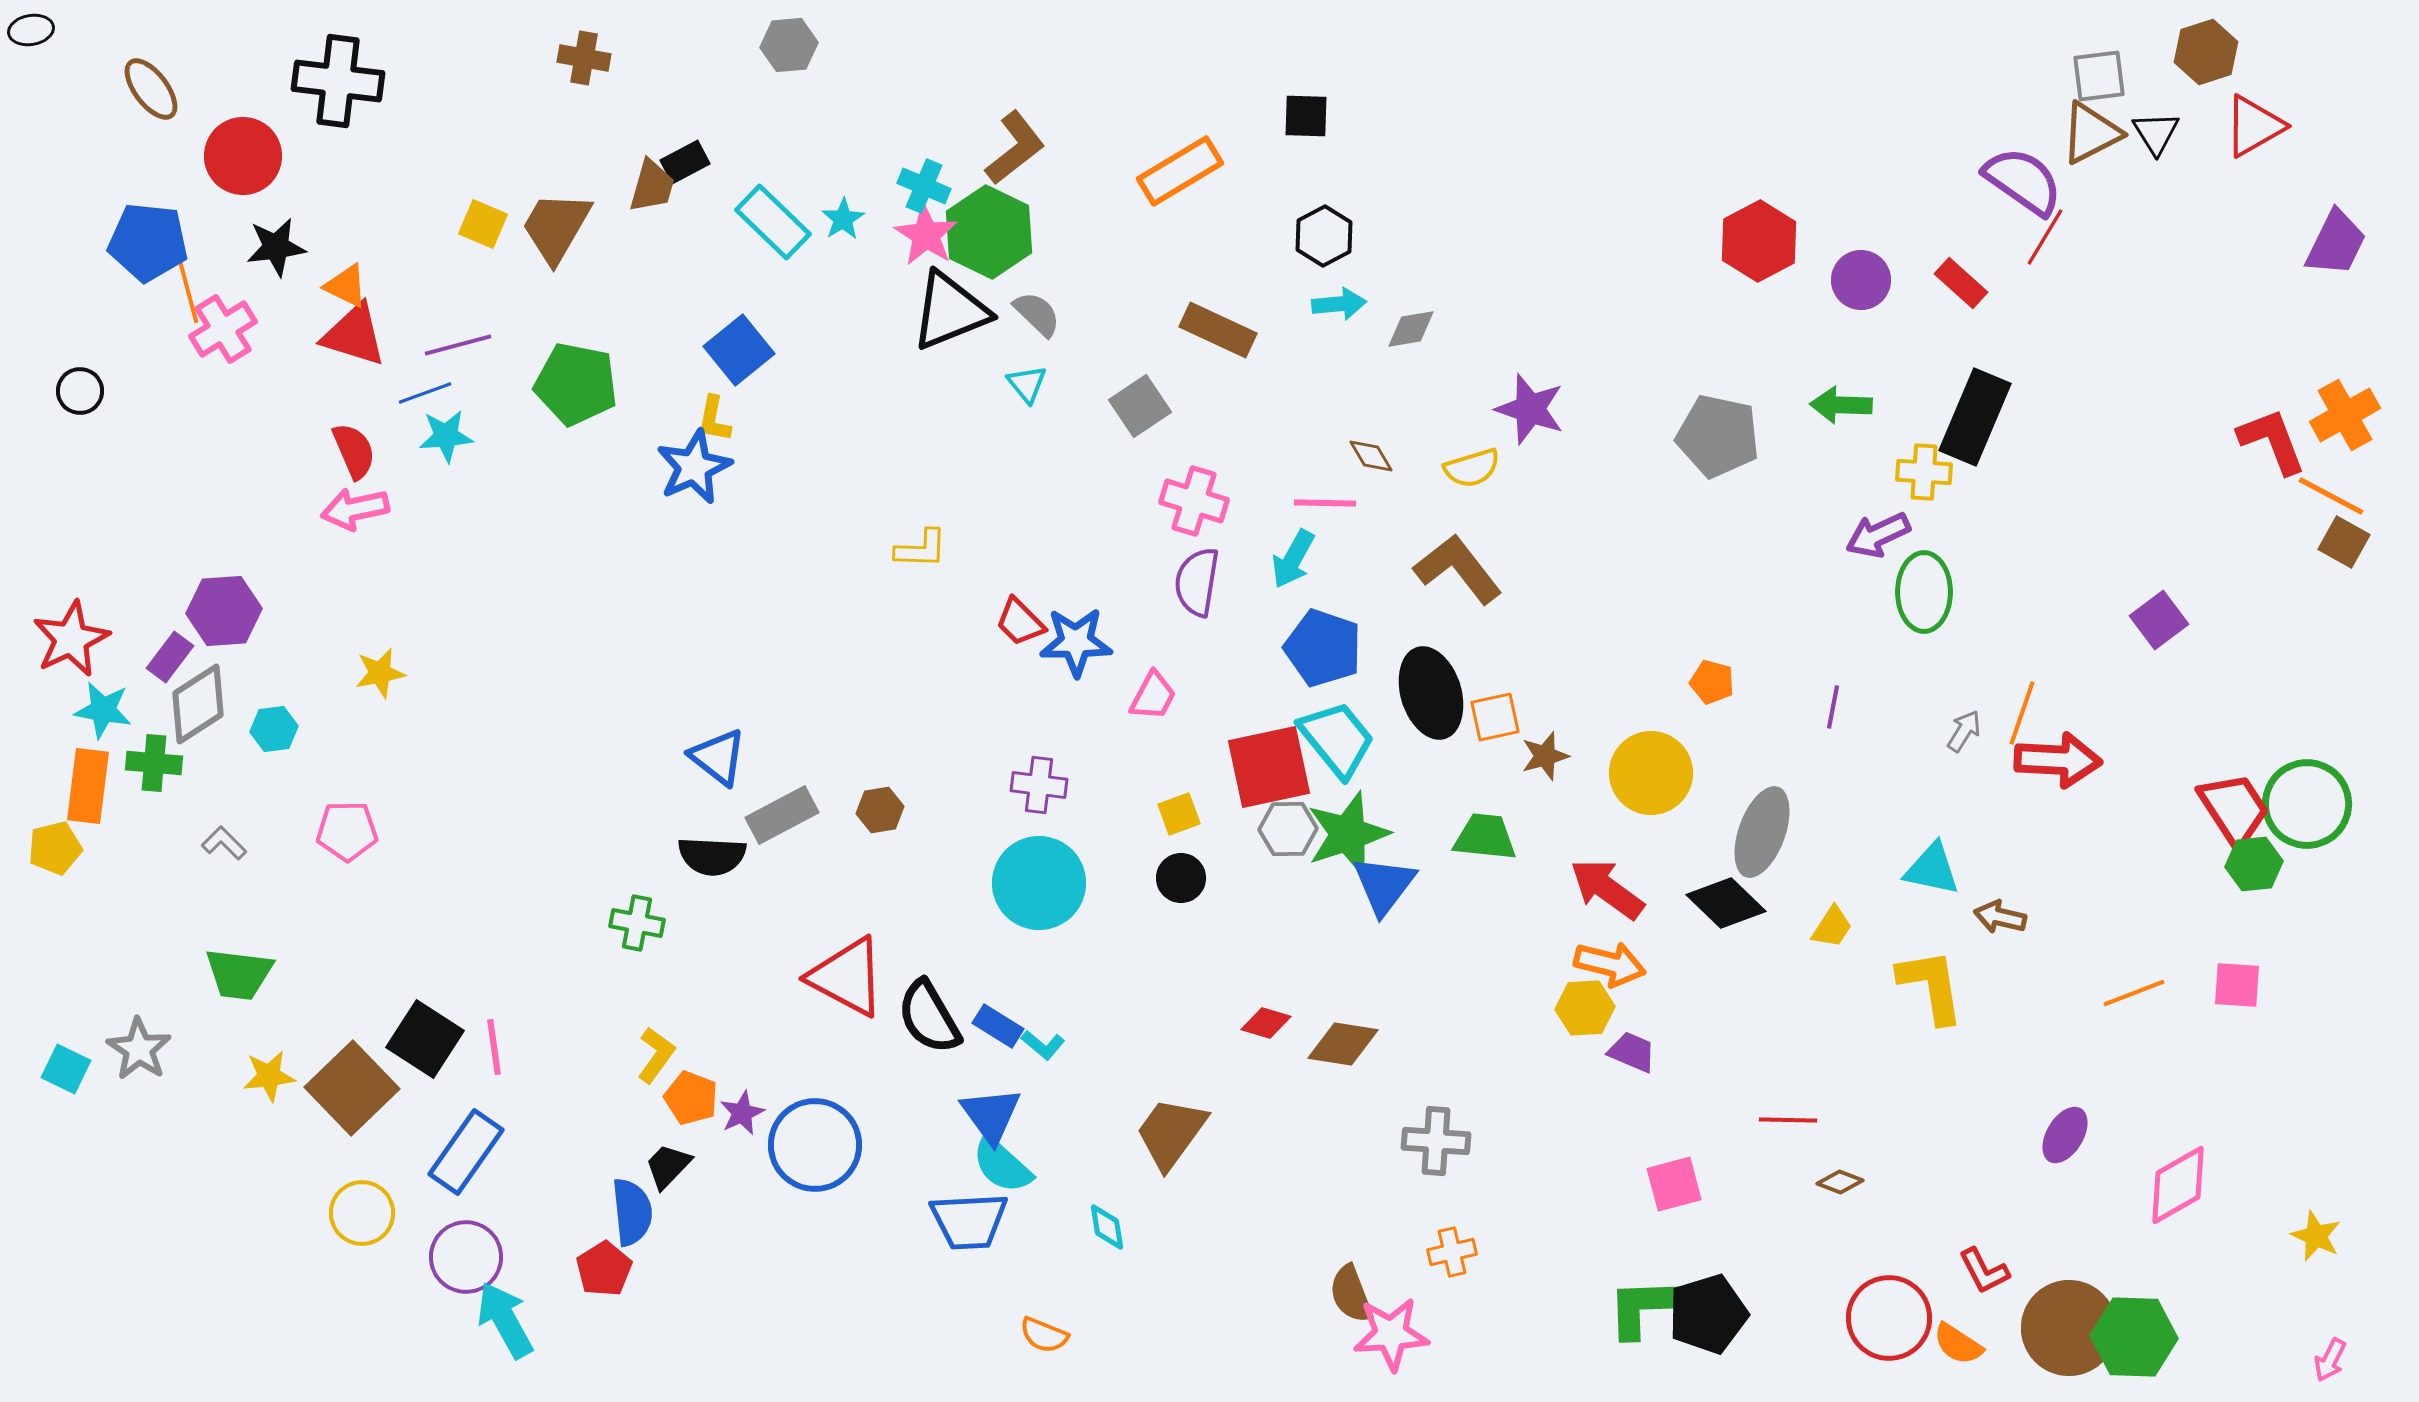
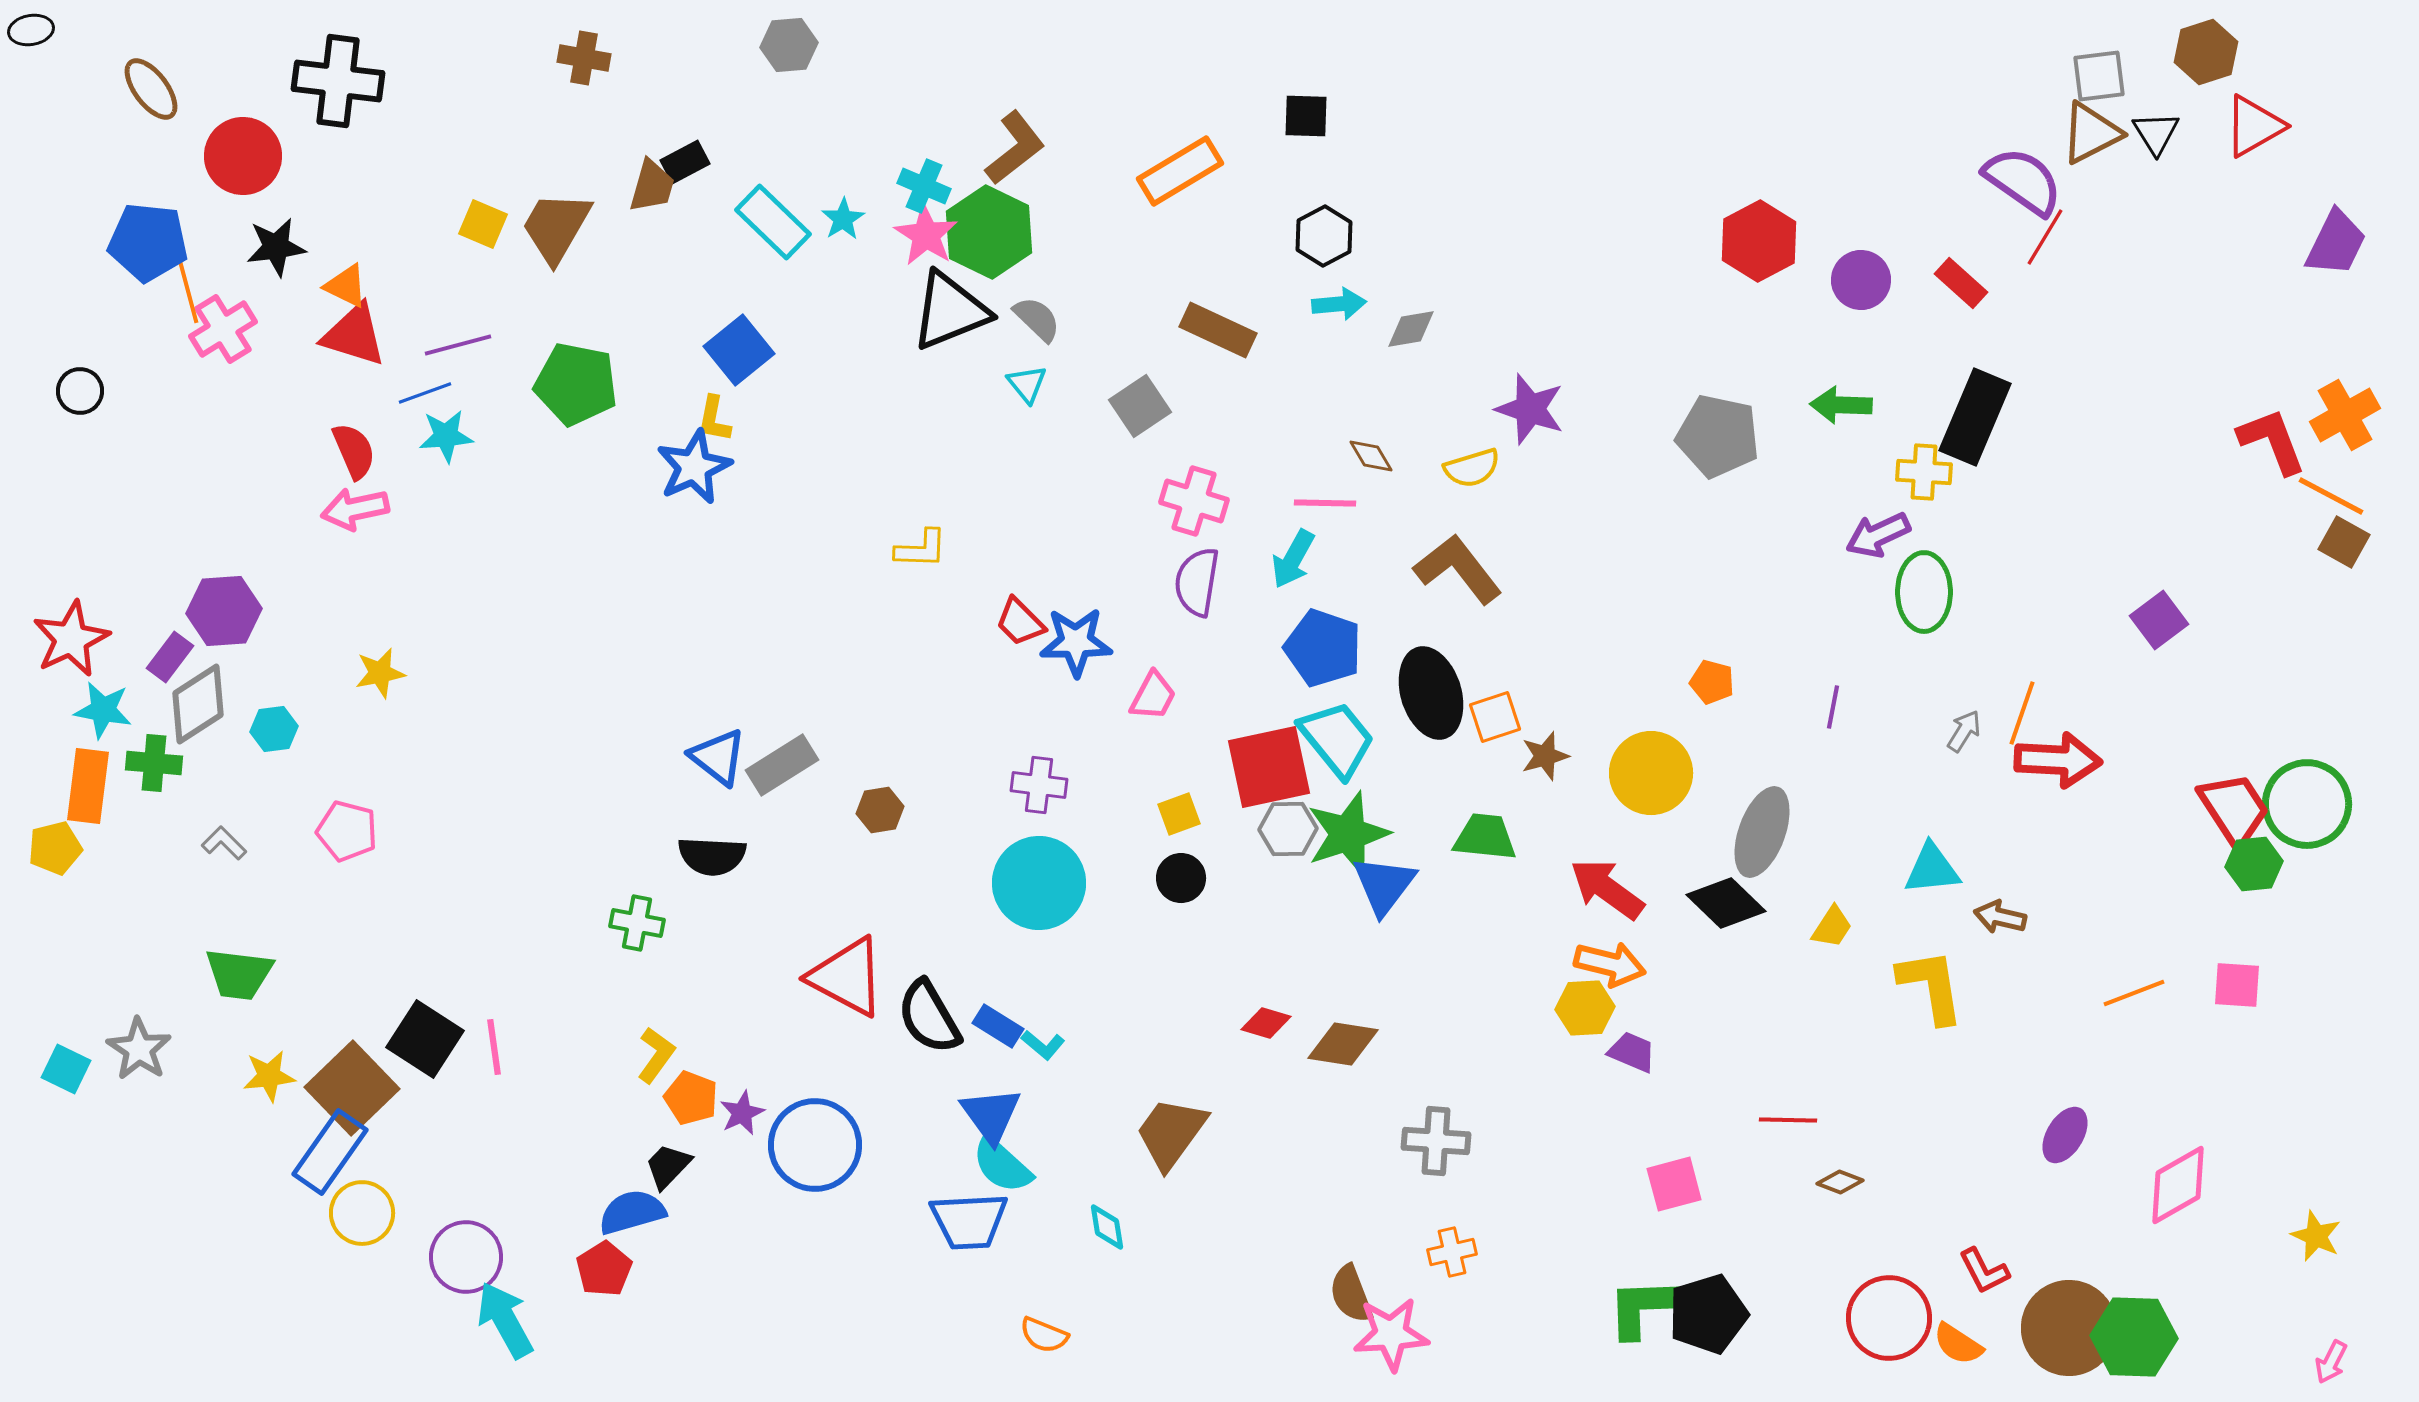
gray semicircle at (1037, 314): moved 5 px down
orange square at (1495, 717): rotated 6 degrees counterclockwise
gray rectangle at (782, 815): moved 50 px up; rotated 4 degrees counterclockwise
pink pentagon at (347, 831): rotated 16 degrees clockwise
cyan triangle at (1932, 869): rotated 18 degrees counterclockwise
blue rectangle at (466, 1152): moved 136 px left
blue semicircle at (632, 1212): rotated 100 degrees counterclockwise
pink arrow at (2330, 1360): moved 1 px right, 2 px down
